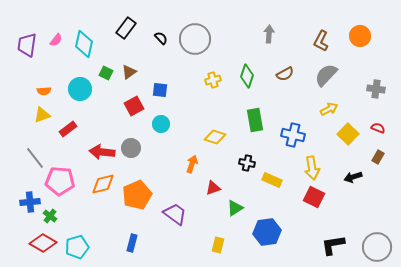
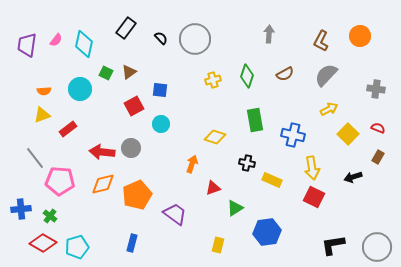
blue cross at (30, 202): moved 9 px left, 7 px down
